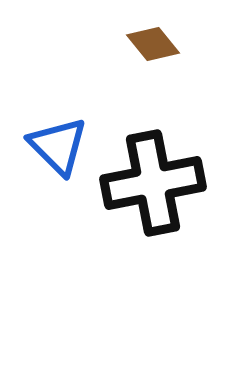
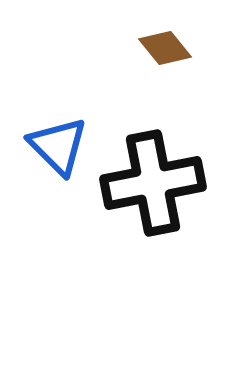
brown diamond: moved 12 px right, 4 px down
